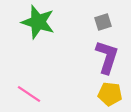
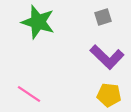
gray square: moved 5 px up
purple L-shape: rotated 116 degrees clockwise
yellow pentagon: moved 1 px left, 1 px down
